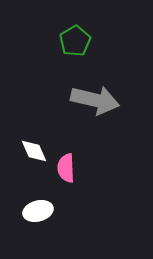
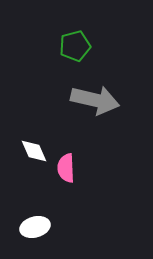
green pentagon: moved 5 px down; rotated 16 degrees clockwise
white ellipse: moved 3 px left, 16 px down
